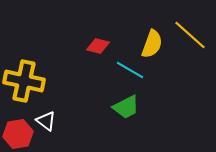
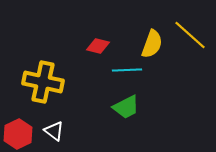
cyan line: moved 3 px left; rotated 32 degrees counterclockwise
yellow cross: moved 19 px right, 1 px down
white triangle: moved 8 px right, 10 px down
red hexagon: rotated 16 degrees counterclockwise
